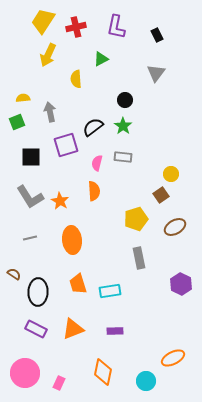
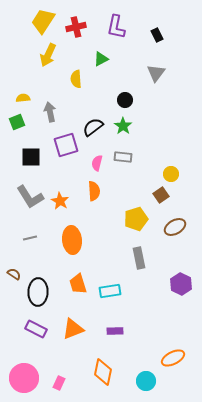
pink circle at (25, 373): moved 1 px left, 5 px down
